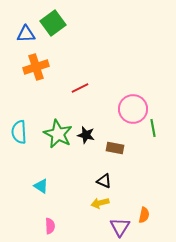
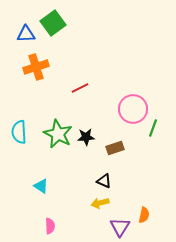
green line: rotated 30 degrees clockwise
black star: moved 2 px down; rotated 18 degrees counterclockwise
brown rectangle: rotated 30 degrees counterclockwise
